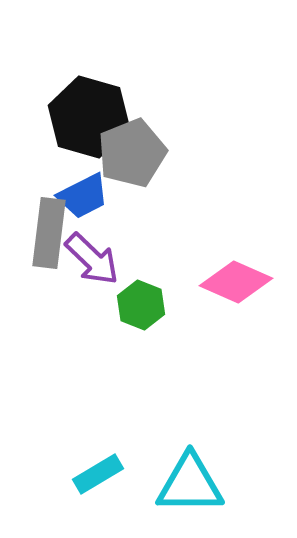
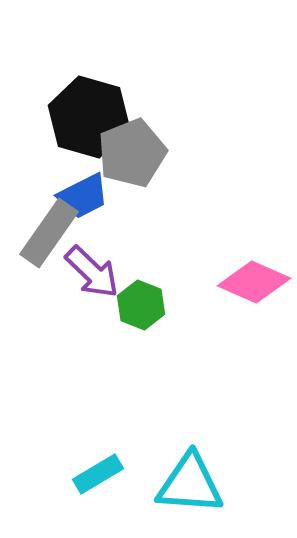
gray rectangle: rotated 28 degrees clockwise
purple arrow: moved 13 px down
pink diamond: moved 18 px right
cyan triangle: rotated 4 degrees clockwise
